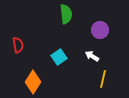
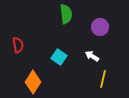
purple circle: moved 3 px up
cyan square: rotated 21 degrees counterclockwise
